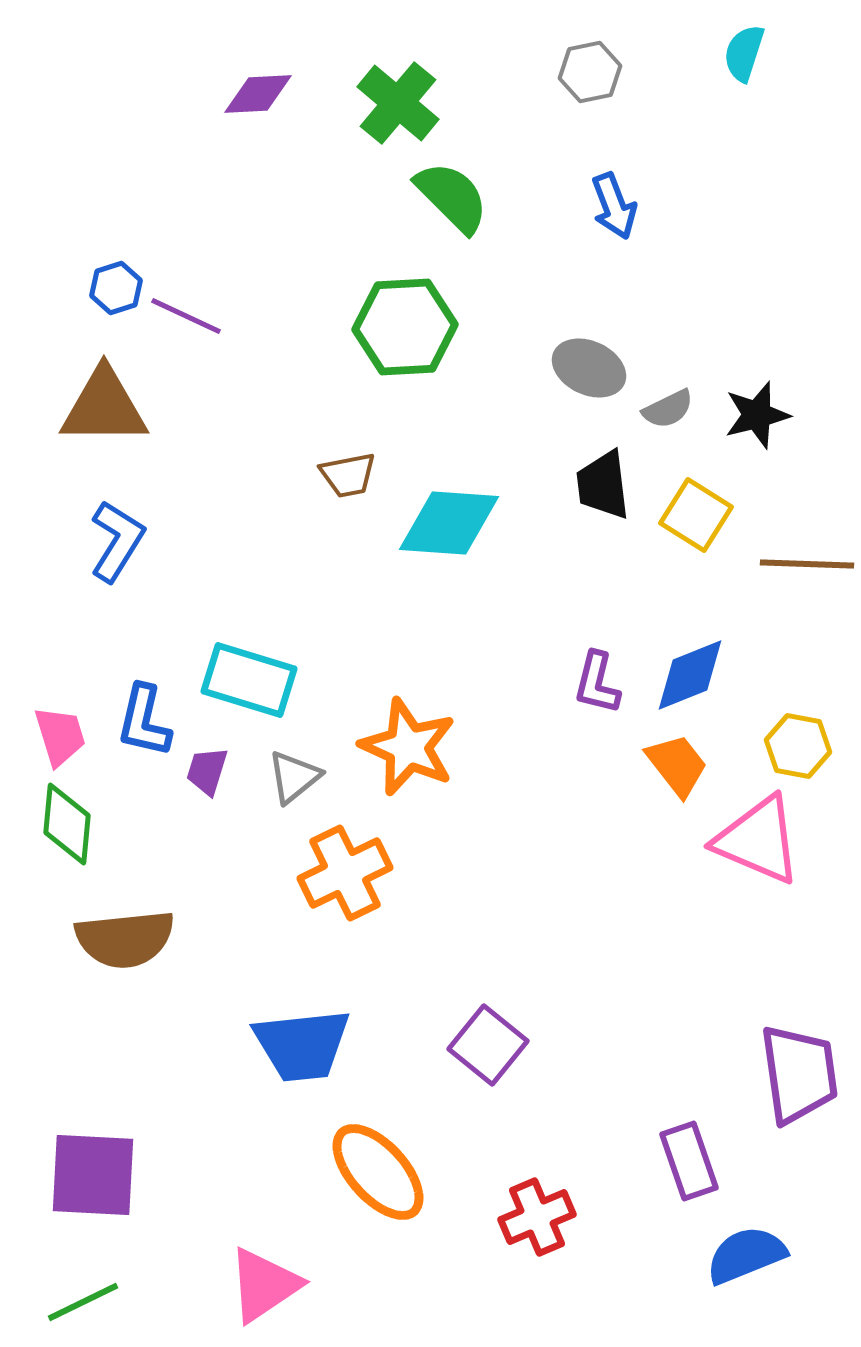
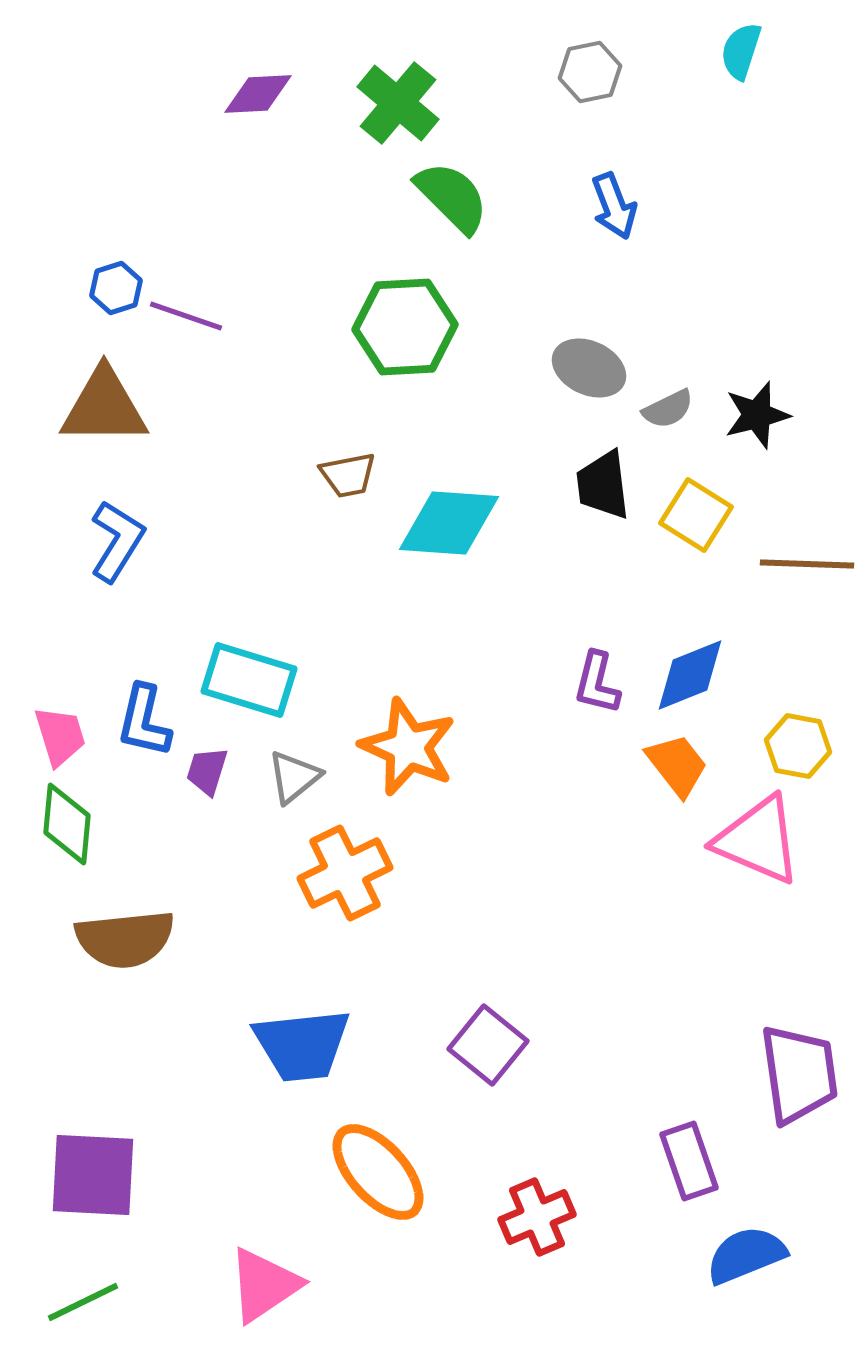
cyan semicircle at (744, 53): moved 3 px left, 2 px up
purple line at (186, 316): rotated 6 degrees counterclockwise
